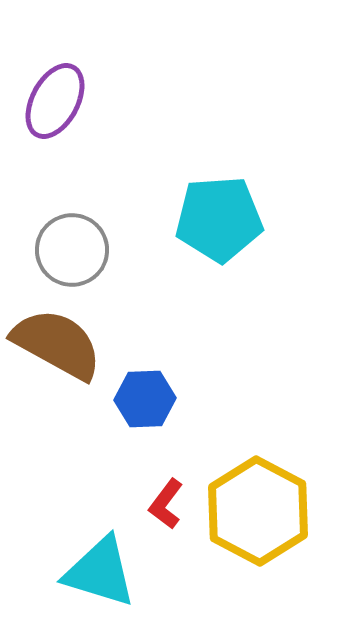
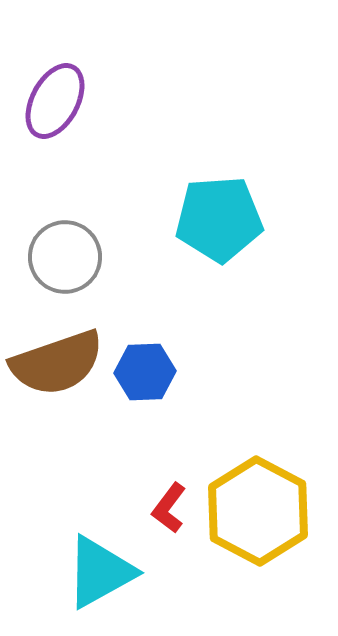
gray circle: moved 7 px left, 7 px down
brown semicircle: moved 19 px down; rotated 132 degrees clockwise
blue hexagon: moved 27 px up
red L-shape: moved 3 px right, 4 px down
cyan triangle: rotated 46 degrees counterclockwise
